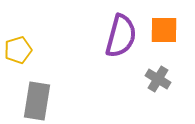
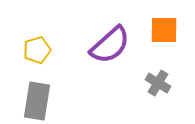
purple semicircle: moved 11 px left, 9 px down; rotated 33 degrees clockwise
yellow pentagon: moved 19 px right
gray cross: moved 4 px down
